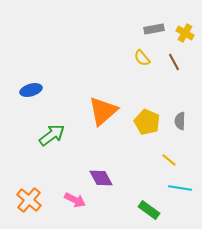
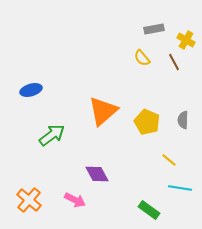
yellow cross: moved 1 px right, 7 px down
gray semicircle: moved 3 px right, 1 px up
purple diamond: moved 4 px left, 4 px up
